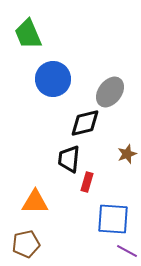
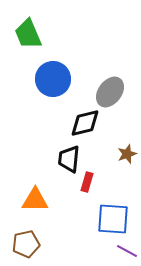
orange triangle: moved 2 px up
